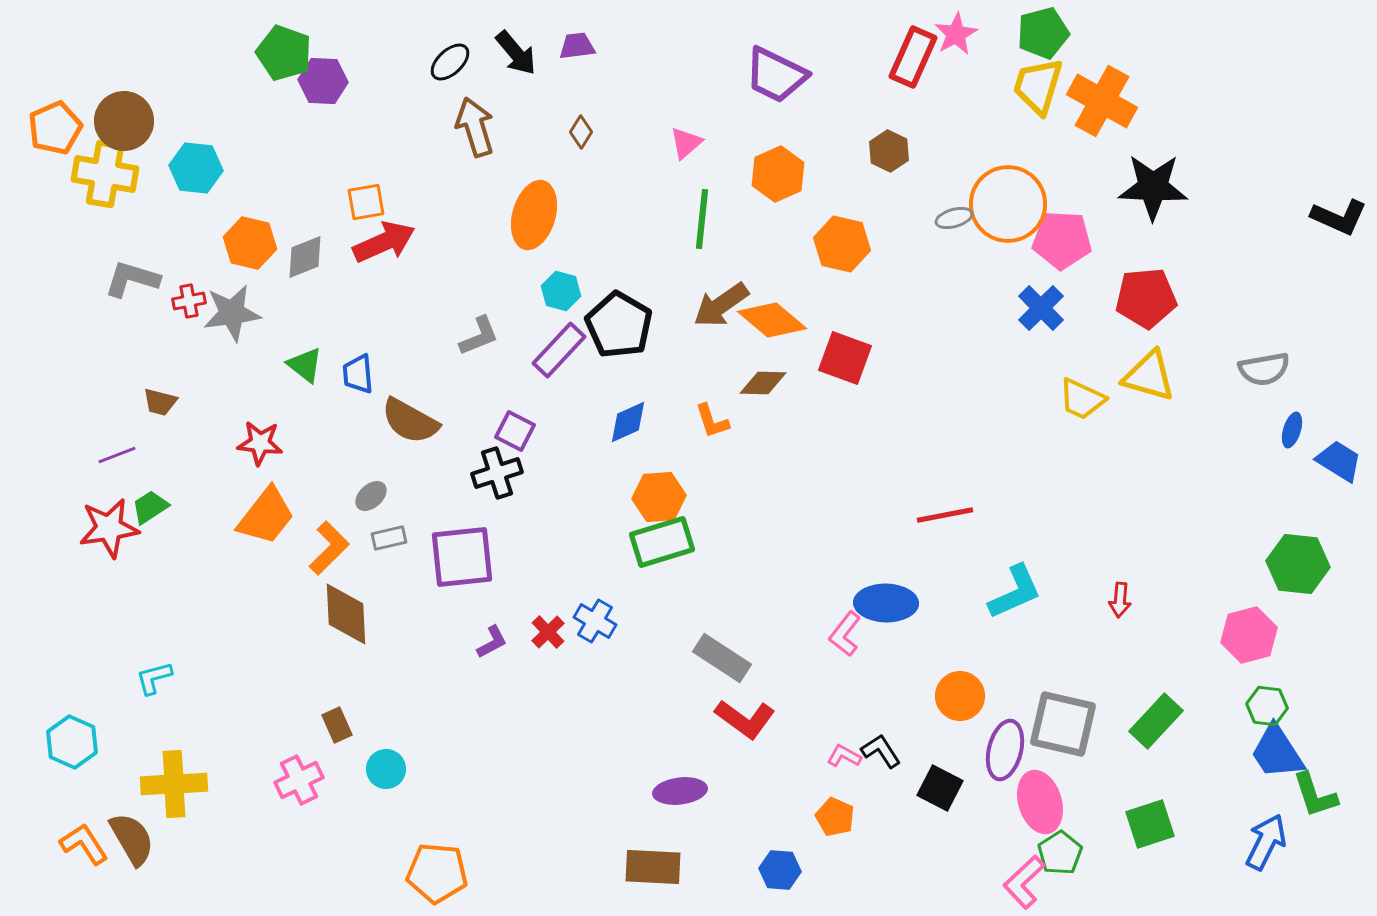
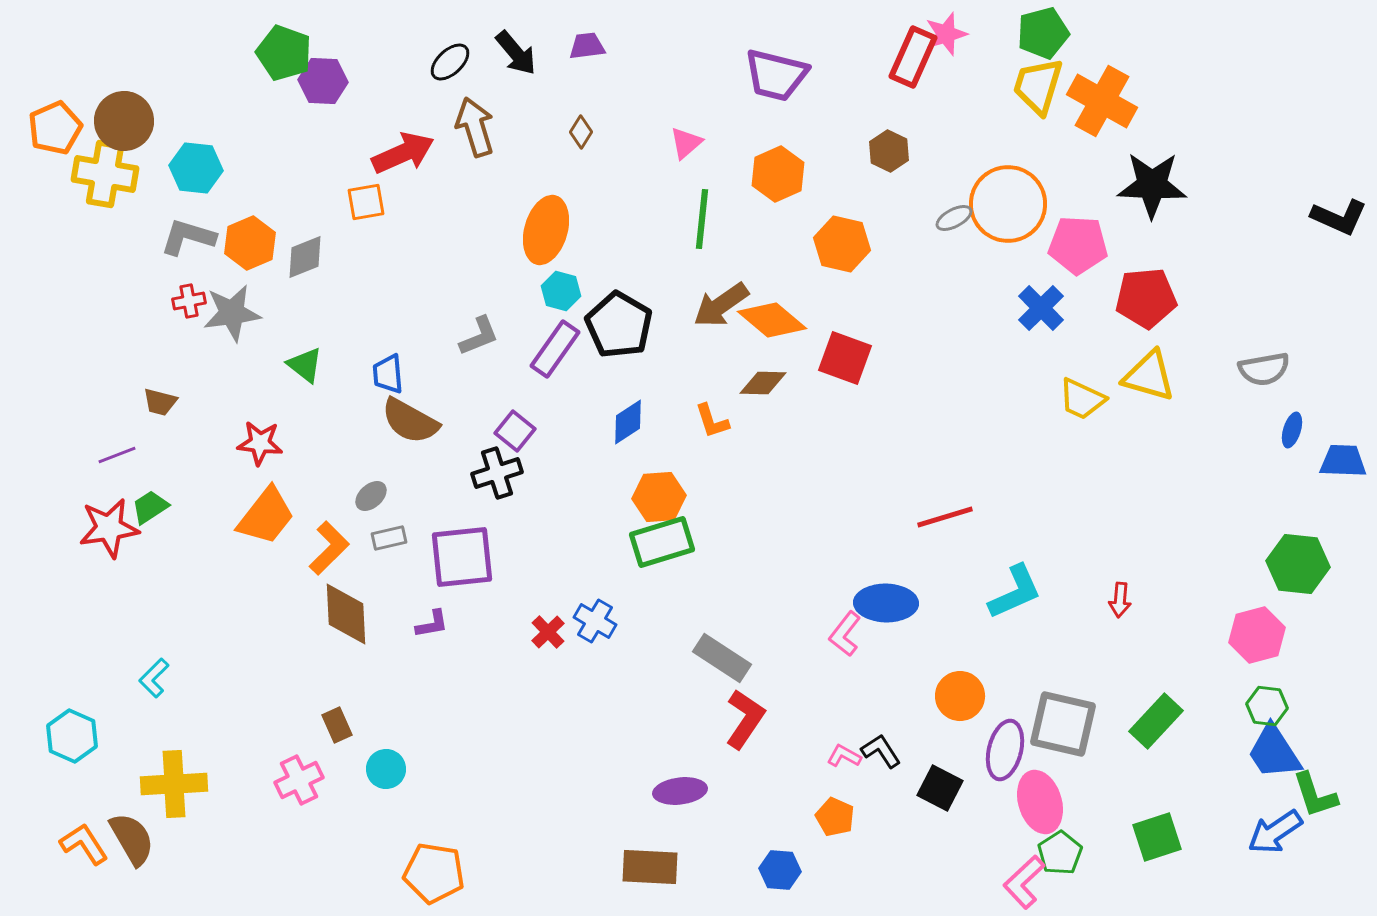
pink star at (956, 34): moved 10 px left; rotated 12 degrees clockwise
purple trapezoid at (577, 46): moved 10 px right
purple trapezoid at (776, 75): rotated 12 degrees counterclockwise
black star at (1153, 187): moved 1 px left, 2 px up
orange ellipse at (534, 215): moved 12 px right, 15 px down
gray ellipse at (954, 218): rotated 12 degrees counterclockwise
pink pentagon at (1062, 240): moved 16 px right, 5 px down
red arrow at (384, 242): moved 19 px right, 89 px up
orange hexagon at (250, 243): rotated 24 degrees clockwise
gray L-shape at (132, 279): moved 56 px right, 42 px up
purple rectangle at (559, 350): moved 4 px left, 1 px up; rotated 8 degrees counterclockwise
blue trapezoid at (358, 374): moved 30 px right
blue diamond at (628, 422): rotated 9 degrees counterclockwise
purple square at (515, 431): rotated 12 degrees clockwise
blue trapezoid at (1339, 461): moved 4 px right; rotated 30 degrees counterclockwise
red line at (945, 515): moved 2 px down; rotated 6 degrees counterclockwise
pink hexagon at (1249, 635): moved 8 px right
purple L-shape at (492, 642): moved 60 px left, 18 px up; rotated 18 degrees clockwise
cyan L-shape at (154, 678): rotated 30 degrees counterclockwise
red L-shape at (745, 719): rotated 92 degrees counterclockwise
cyan hexagon at (72, 742): moved 6 px up
blue trapezoid at (1277, 752): moved 3 px left
green square at (1150, 824): moved 7 px right, 13 px down
blue arrow at (1266, 842): moved 9 px right, 10 px up; rotated 150 degrees counterclockwise
brown rectangle at (653, 867): moved 3 px left
orange pentagon at (437, 873): moved 3 px left; rotated 4 degrees clockwise
